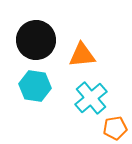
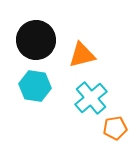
orange triangle: rotated 8 degrees counterclockwise
